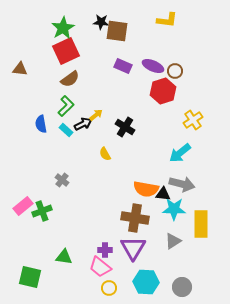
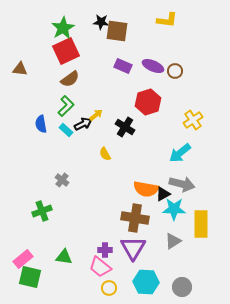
red hexagon: moved 15 px left, 11 px down
black triangle: rotated 35 degrees counterclockwise
pink rectangle: moved 53 px down
